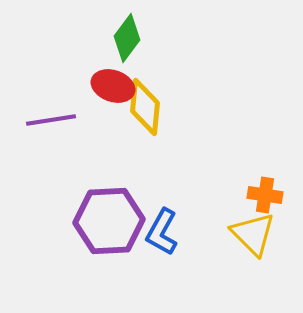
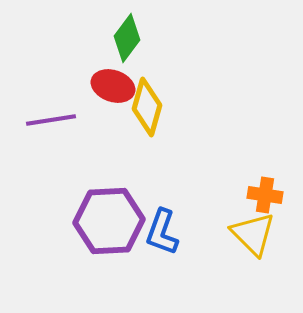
yellow diamond: moved 2 px right; rotated 10 degrees clockwise
blue L-shape: rotated 9 degrees counterclockwise
